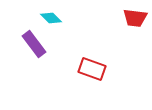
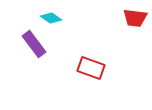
cyan diamond: rotated 10 degrees counterclockwise
red rectangle: moved 1 px left, 1 px up
